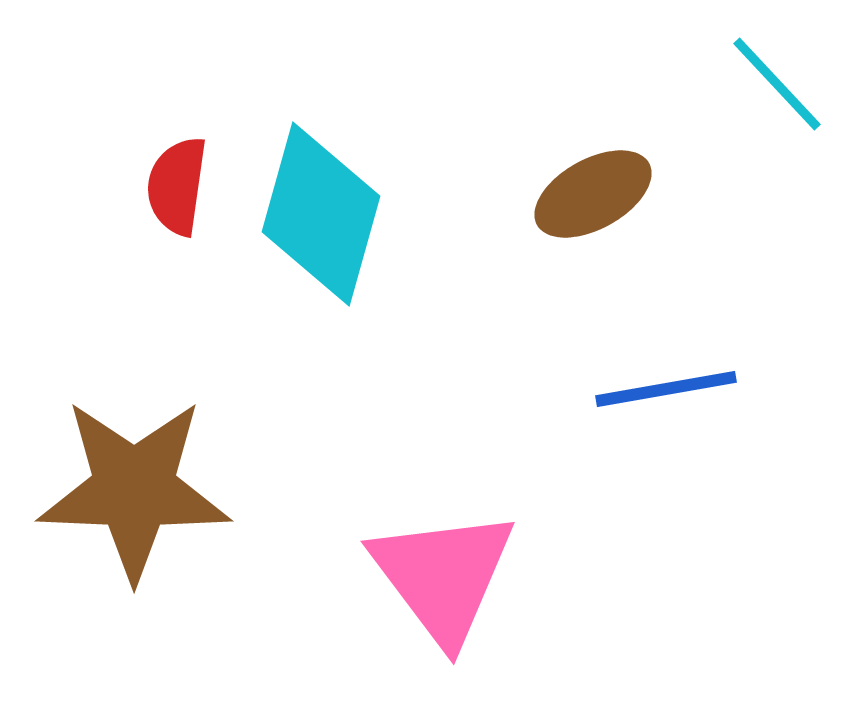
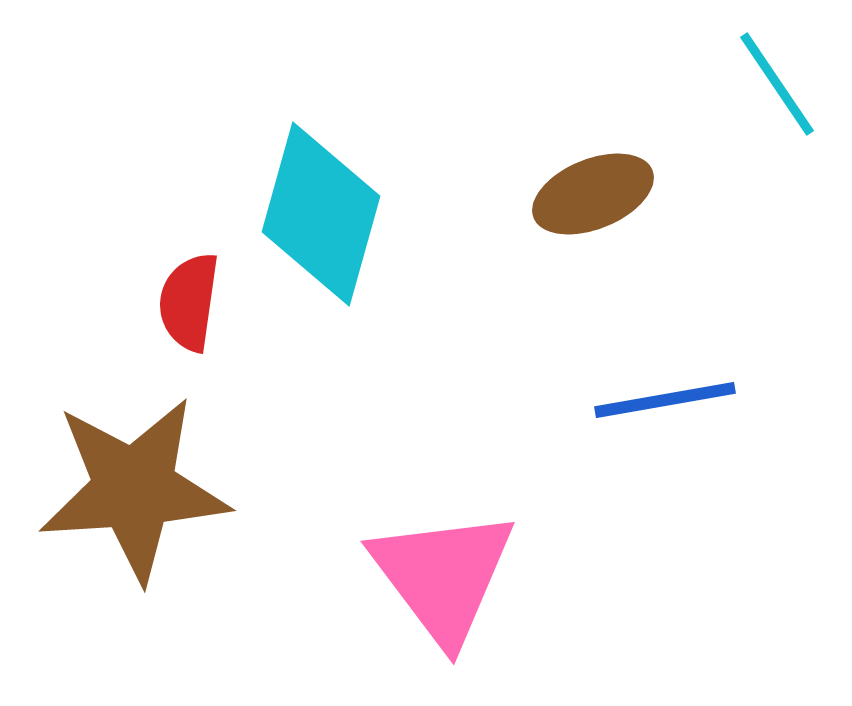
cyan line: rotated 9 degrees clockwise
red semicircle: moved 12 px right, 116 px down
brown ellipse: rotated 7 degrees clockwise
blue line: moved 1 px left, 11 px down
brown star: rotated 6 degrees counterclockwise
